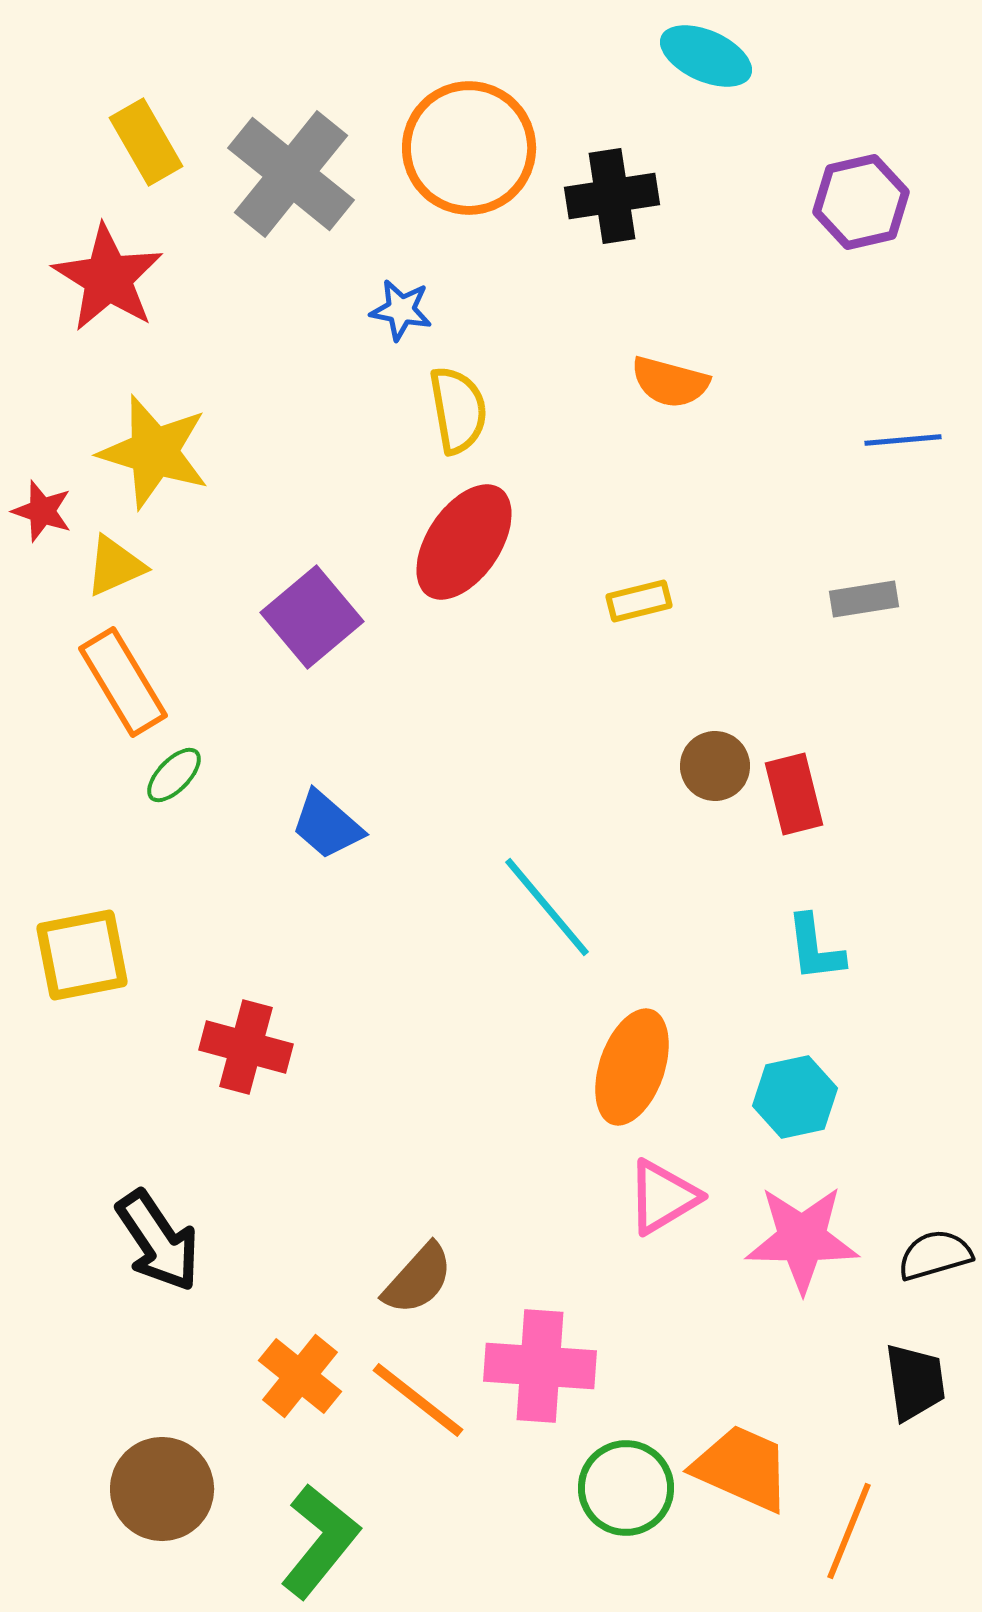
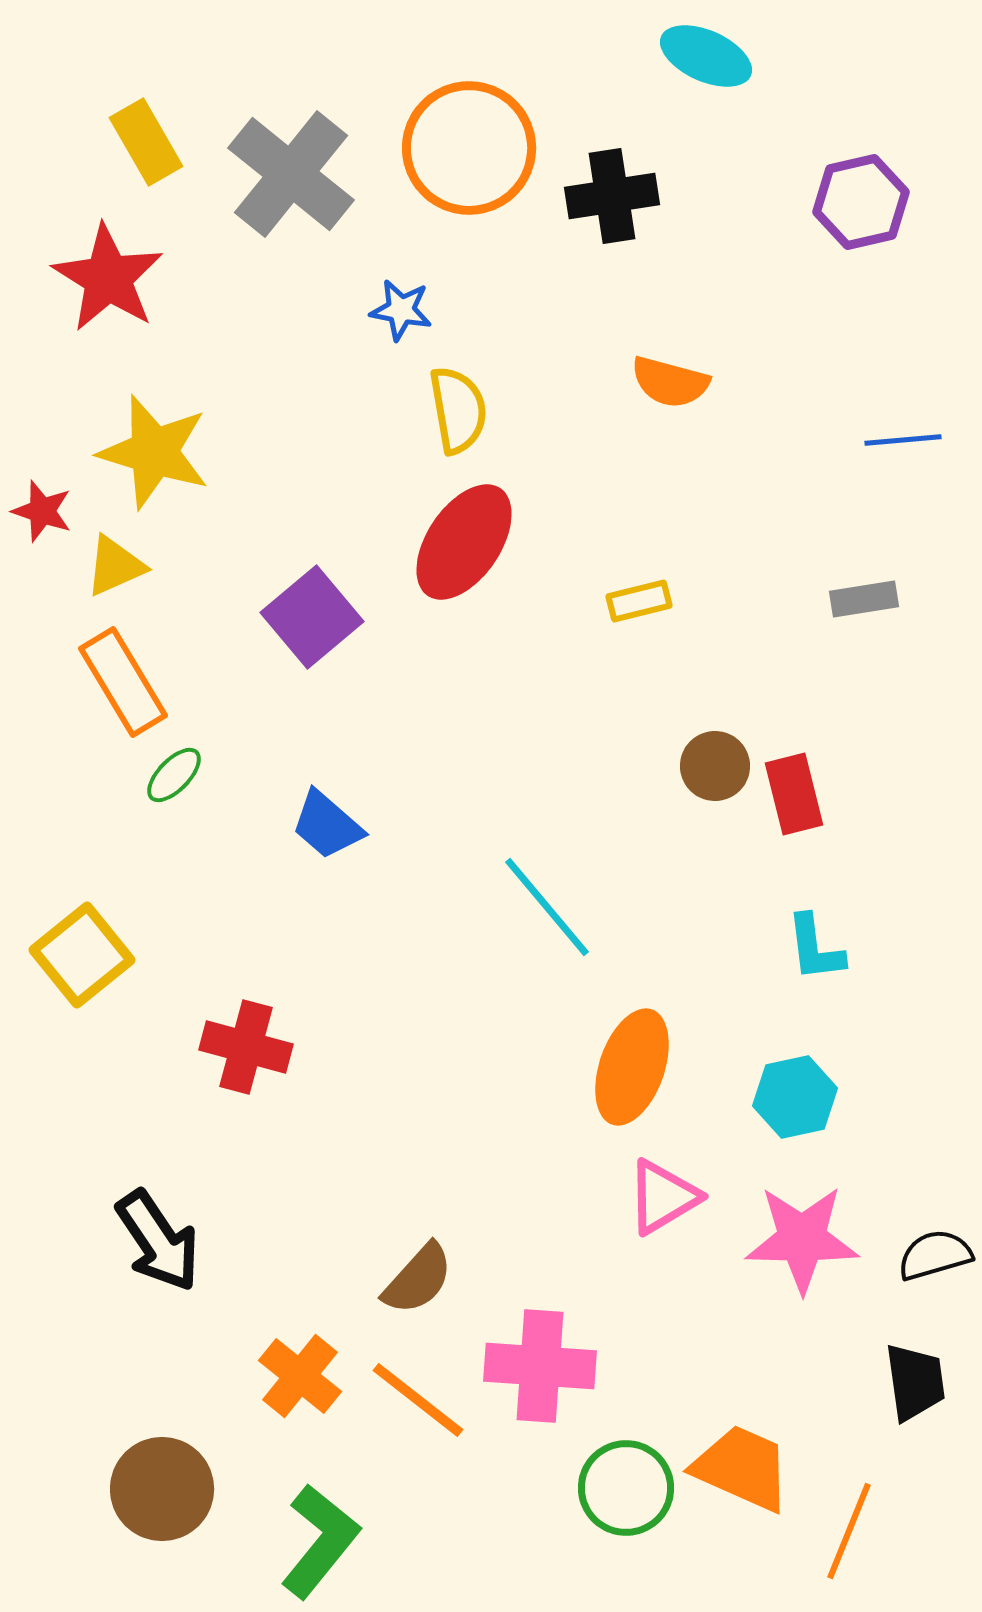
yellow square at (82, 955): rotated 28 degrees counterclockwise
